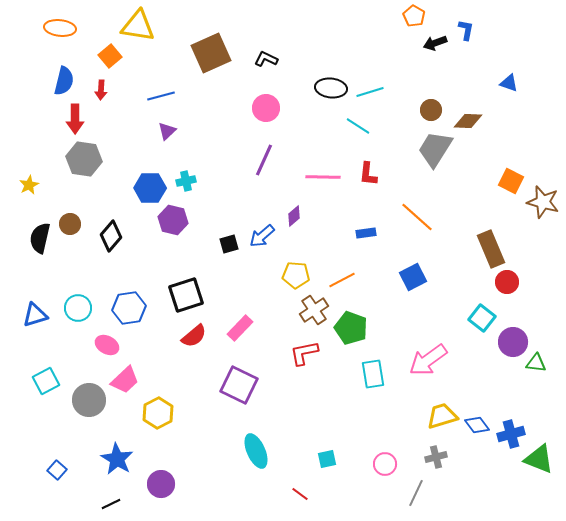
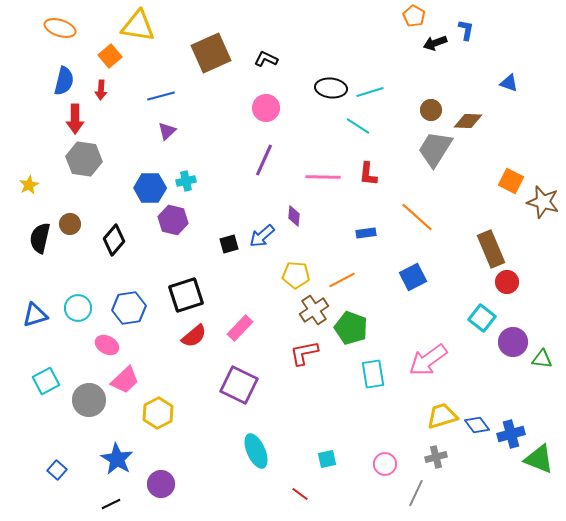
orange ellipse at (60, 28): rotated 12 degrees clockwise
purple diamond at (294, 216): rotated 45 degrees counterclockwise
black diamond at (111, 236): moved 3 px right, 4 px down
green triangle at (536, 363): moved 6 px right, 4 px up
